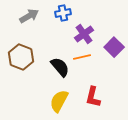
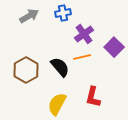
brown hexagon: moved 5 px right, 13 px down; rotated 10 degrees clockwise
yellow semicircle: moved 2 px left, 3 px down
